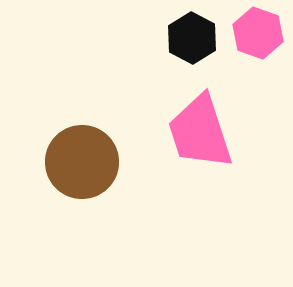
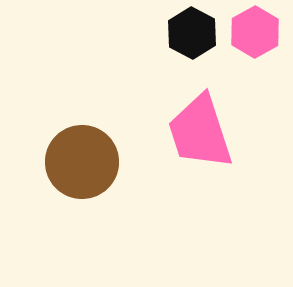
pink hexagon: moved 3 px left, 1 px up; rotated 12 degrees clockwise
black hexagon: moved 5 px up
